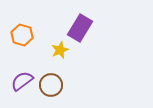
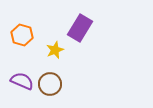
yellow star: moved 5 px left
purple semicircle: rotated 60 degrees clockwise
brown circle: moved 1 px left, 1 px up
